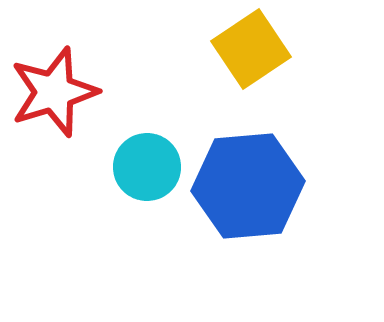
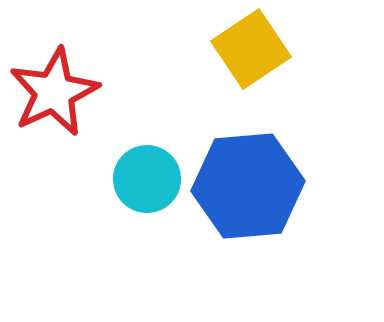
red star: rotated 8 degrees counterclockwise
cyan circle: moved 12 px down
